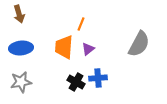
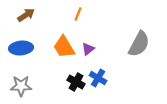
brown arrow: moved 7 px right, 1 px down; rotated 108 degrees counterclockwise
orange line: moved 3 px left, 10 px up
orange trapezoid: rotated 35 degrees counterclockwise
blue cross: rotated 36 degrees clockwise
gray star: moved 4 px down; rotated 10 degrees clockwise
